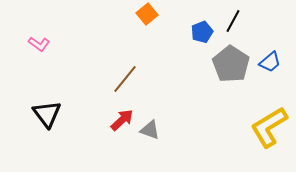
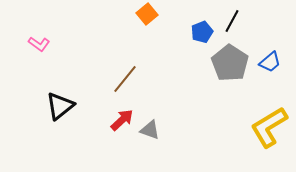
black line: moved 1 px left
gray pentagon: moved 1 px left, 1 px up
black triangle: moved 13 px right, 8 px up; rotated 28 degrees clockwise
